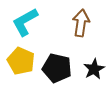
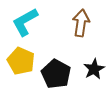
black pentagon: moved 1 px left, 6 px down; rotated 16 degrees clockwise
